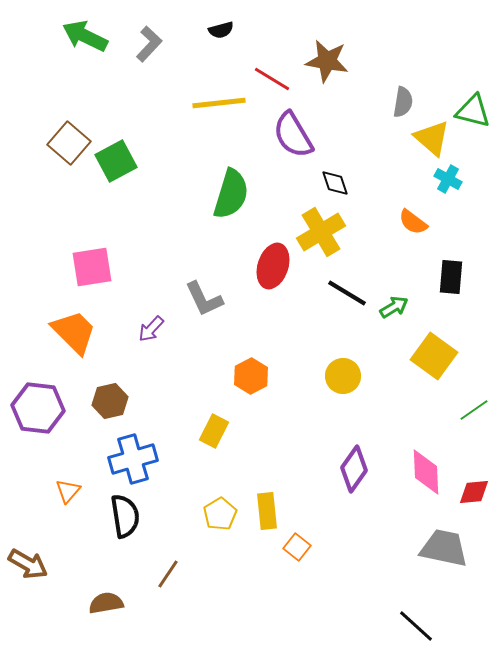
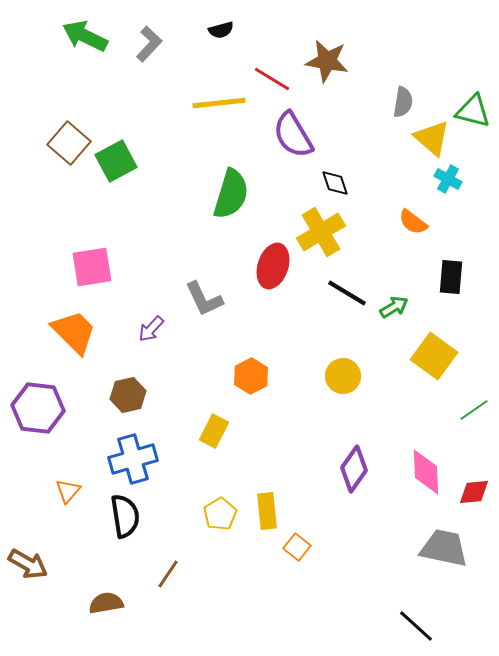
brown hexagon at (110, 401): moved 18 px right, 6 px up
